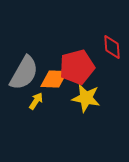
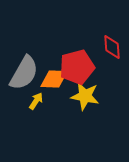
yellow star: moved 1 px left, 2 px up
